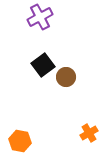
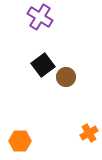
purple cross: rotated 30 degrees counterclockwise
orange hexagon: rotated 10 degrees counterclockwise
